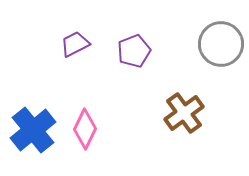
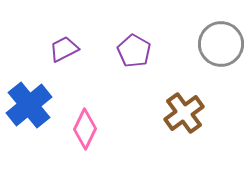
purple trapezoid: moved 11 px left, 5 px down
purple pentagon: rotated 20 degrees counterclockwise
blue cross: moved 4 px left, 25 px up
